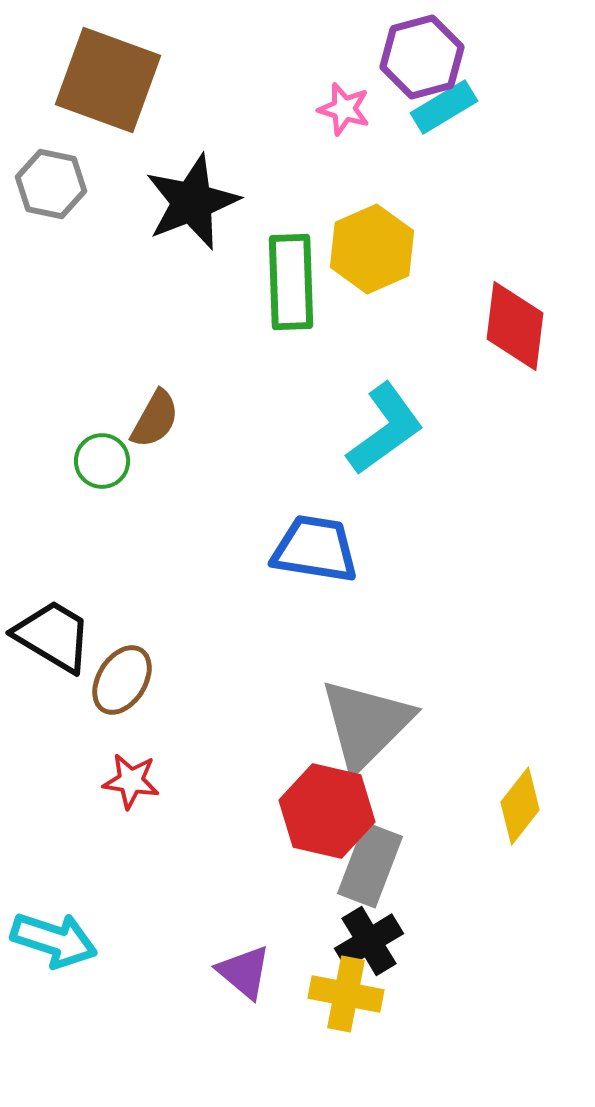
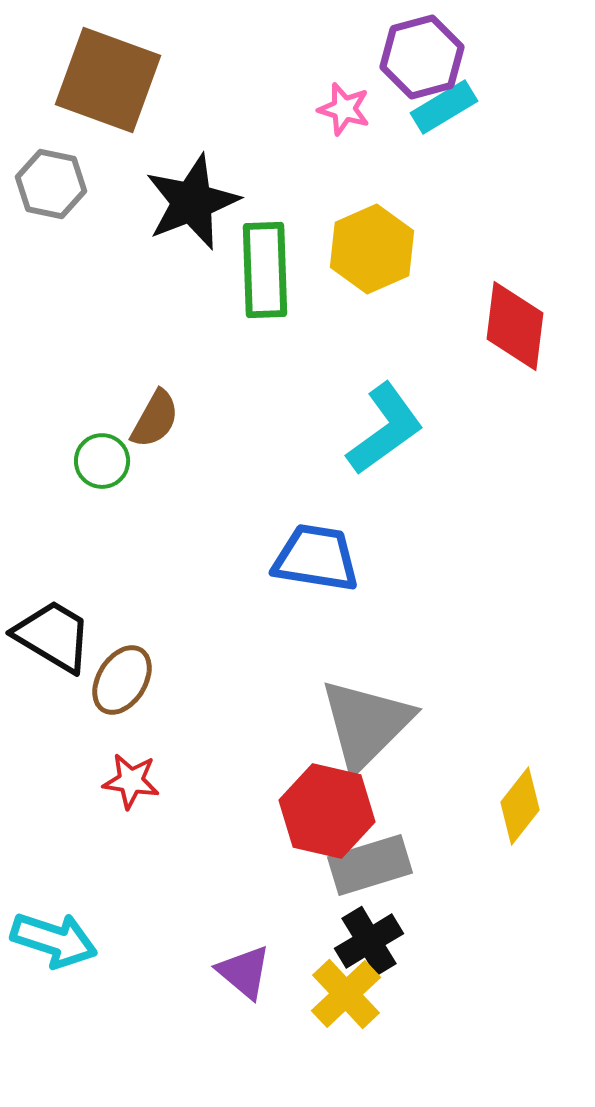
green rectangle: moved 26 px left, 12 px up
blue trapezoid: moved 1 px right, 9 px down
gray rectangle: rotated 52 degrees clockwise
yellow cross: rotated 36 degrees clockwise
